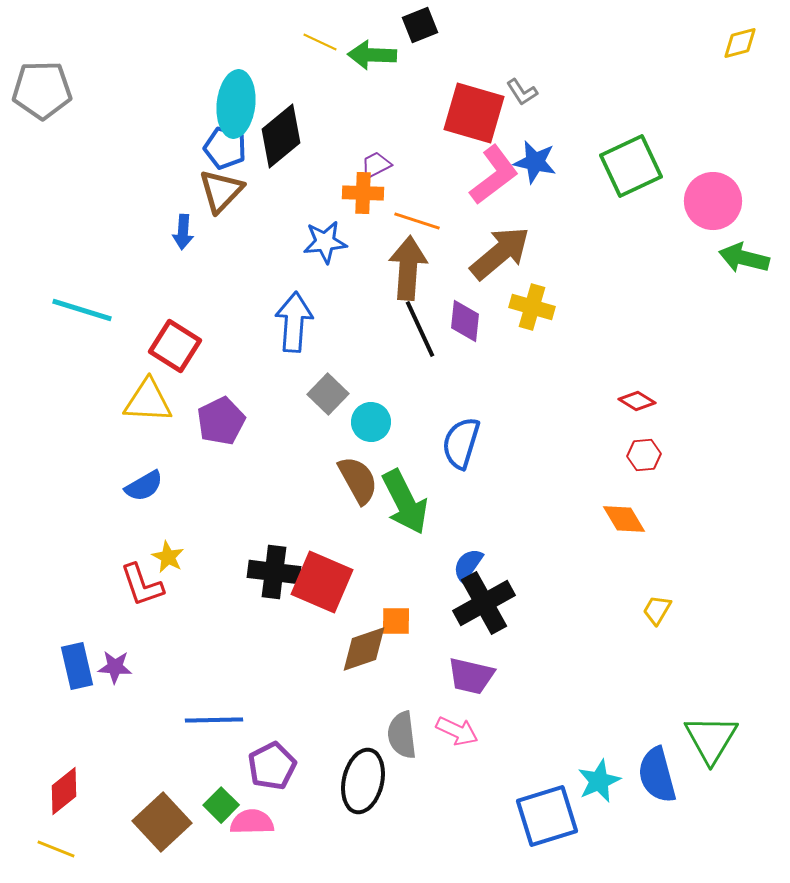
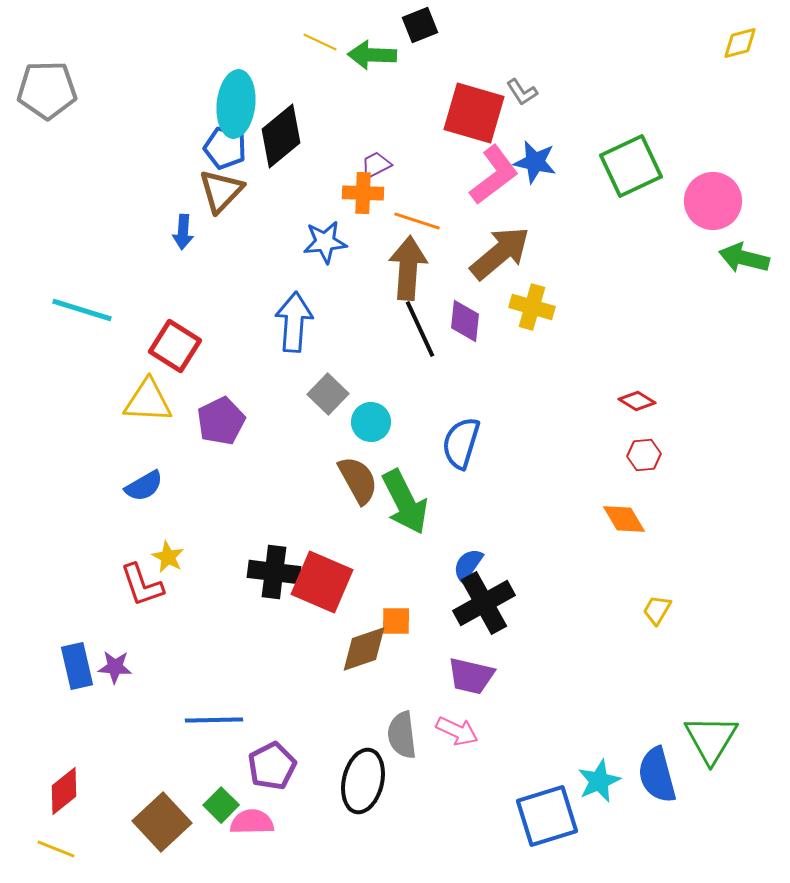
gray pentagon at (42, 90): moved 5 px right
